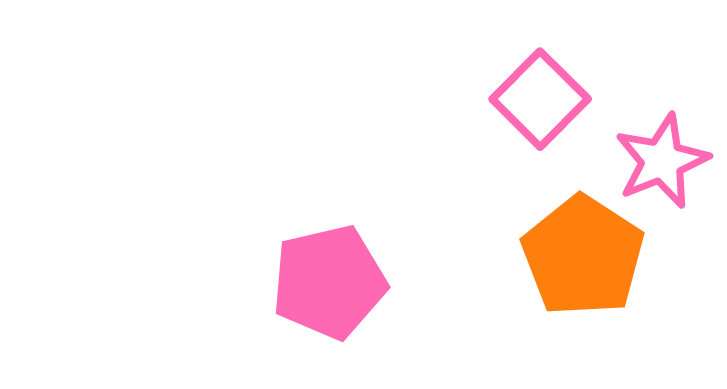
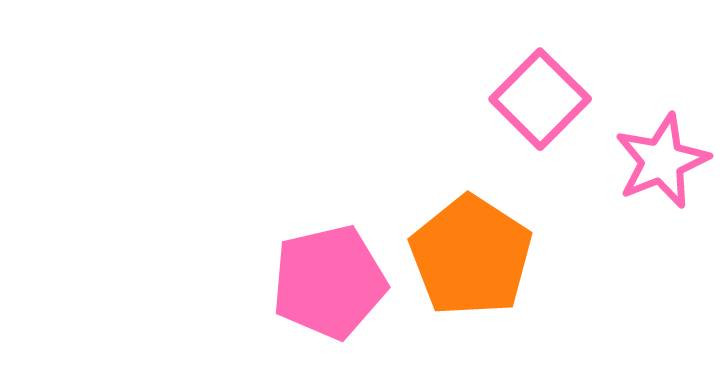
orange pentagon: moved 112 px left
